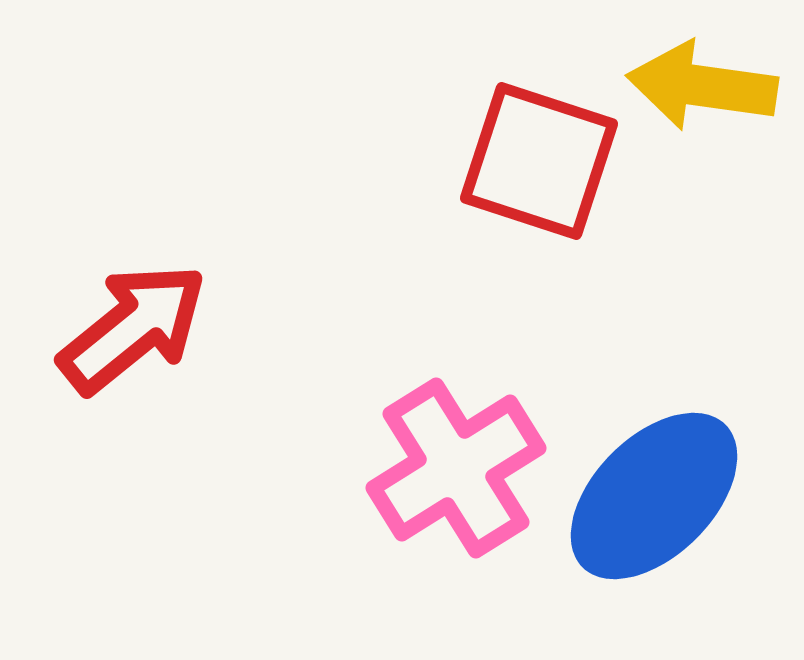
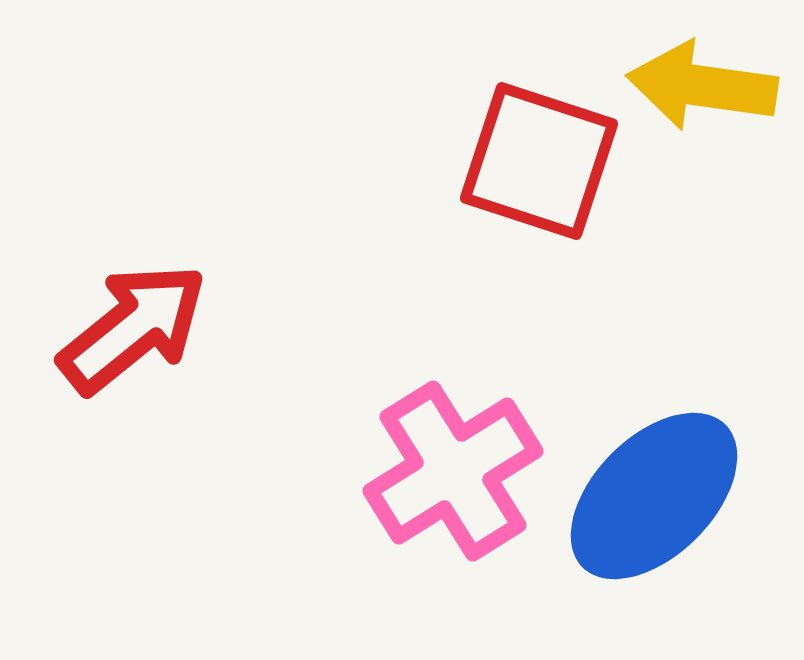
pink cross: moved 3 px left, 3 px down
